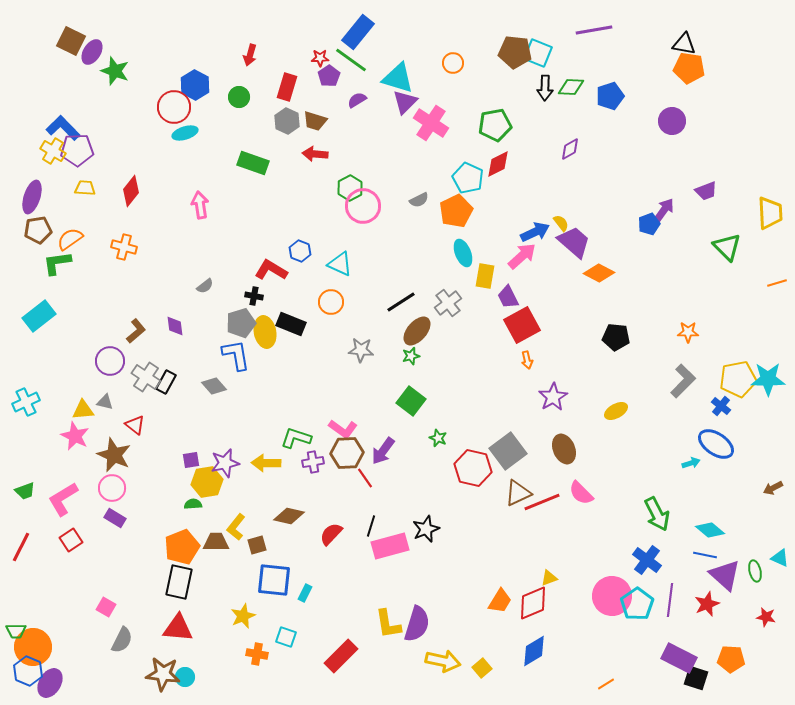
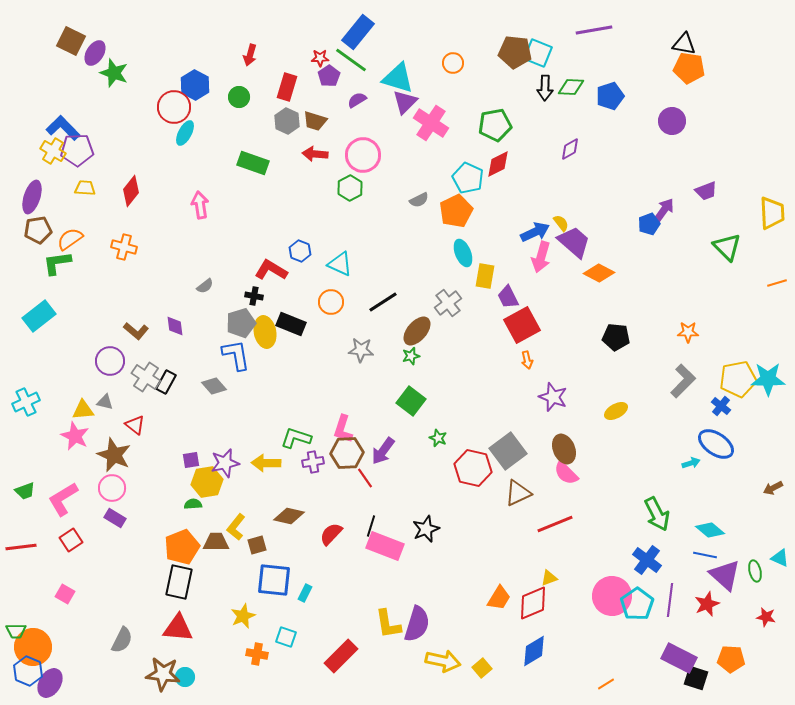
purple ellipse at (92, 52): moved 3 px right, 1 px down
green star at (115, 71): moved 1 px left, 2 px down
cyan ellipse at (185, 133): rotated 45 degrees counterclockwise
pink circle at (363, 206): moved 51 px up
yellow trapezoid at (770, 213): moved 2 px right
pink arrow at (522, 256): moved 19 px right, 1 px down; rotated 148 degrees clockwise
black line at (401, 302): moved 18 px left
brown L-shape at (136, 331): rotated 80 degrees clockwise
purple star at (553, 397): rotated 20 degrees counterclockwise
pink L-shape at (343, 429): rotated 72 degrees clockwise
pink semicircle at (581, 493): moved 15 px left, 20 px up
red line at (542, 502): moved 13 px right, 22 px down
pink rectangle at (390, 546): moved 5 px left; rotated 36 degrees clockwise
red line at (21, 547): rotated 56 degrees clockwise
orange trapezoid at (500, 601): moved 1 px left, 3 px up
pink square at (106, 607): moved 41 px left, 13 px up
